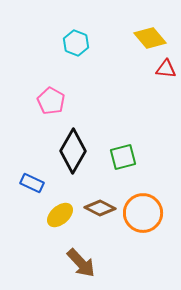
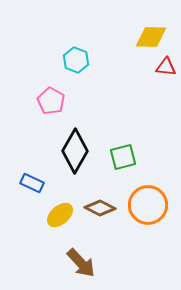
yellow diamond: moved 1 px right, 1 px up; rotated 48 degrees counterclockwise
cyan hexagon: moved 17 px down
red triangle: moved 2 px up
black diamond: moved 2 px right
orange circle: moved 5 px right, 8 px up
